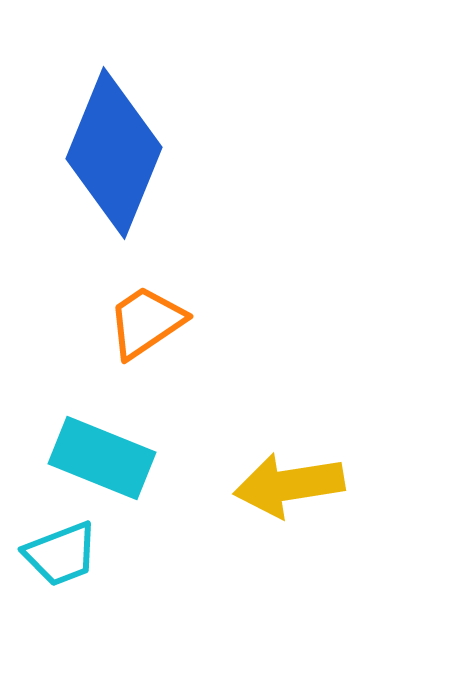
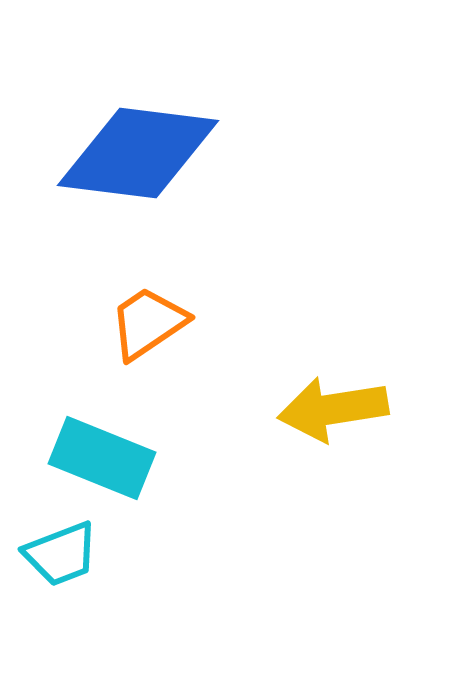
blue diamond: moved 24 px right; rotated 75 degrees clockwise
orange trapezoid: moved 2 px right, 1 px down
yellow arrow: moved 44 px right, 76 px up
